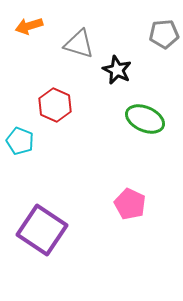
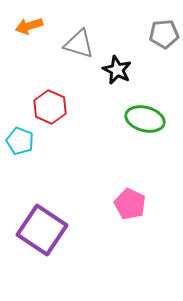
red hexagon: moved 5 px left, 2 px down
green ellipse: rotated 9 degrees counterclockwise
